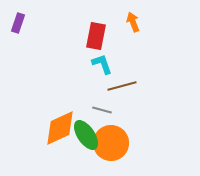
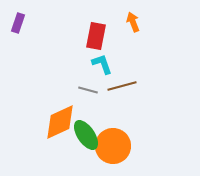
gray line: moved 14 px left, 20 px up
orange diamond: moved 6 px up
orange circle: moved 2 px right, 3 px down
